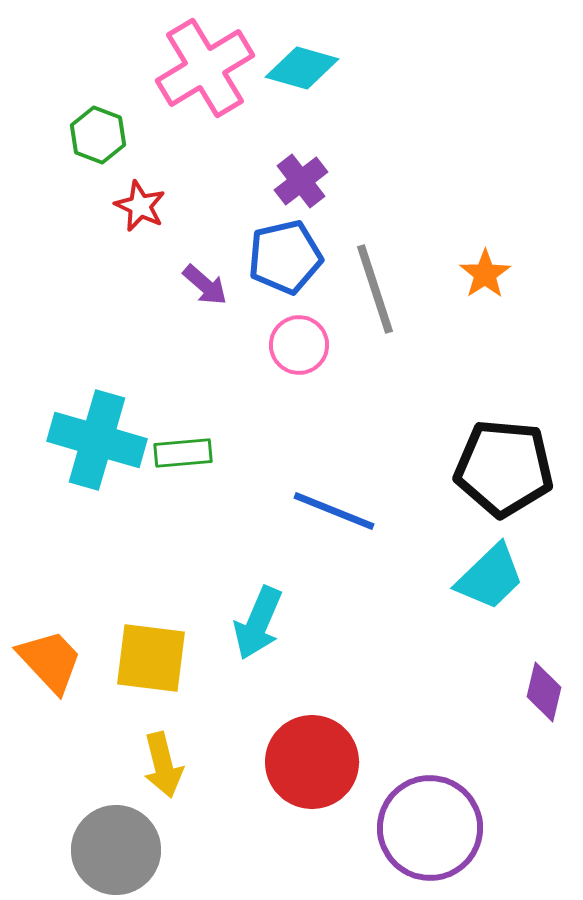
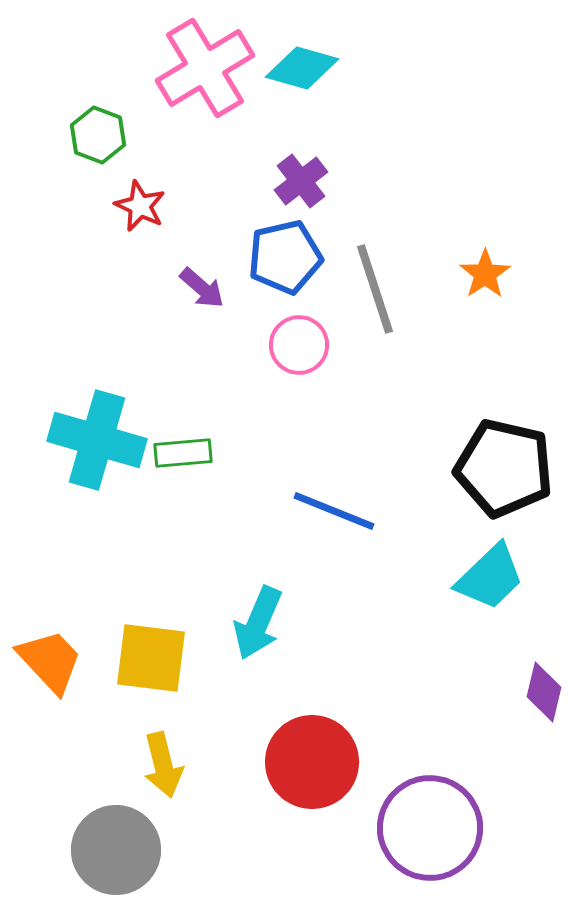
purple arrow: moved 3 px left, 3 px down
black pentagon: rotated 8 degrees clockwise
